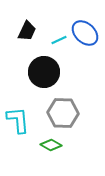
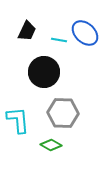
cyan line: rotated 35 degrees clockwise
